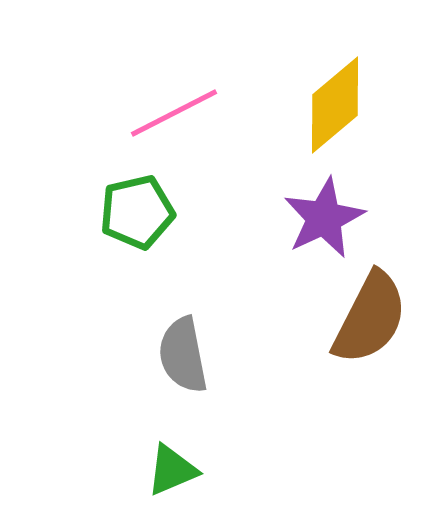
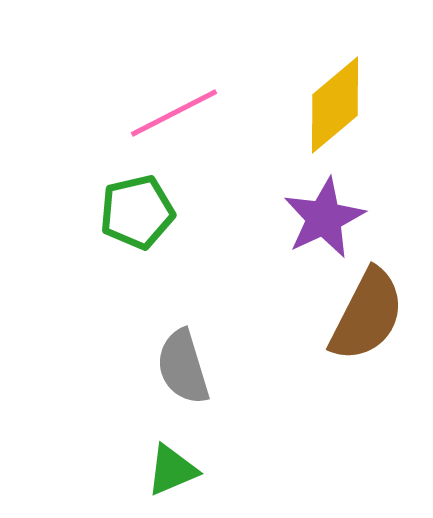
brown semicircle: moved 3 px left, 3 px up
gray semicircle: moved 12 px down; rotated 6 degrees counterclockwise
